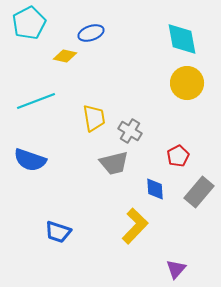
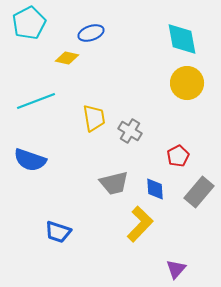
yellow diamond: moved 2 px right, 2 px down
gray trapezoid: moved 20 px down
yellow L-shape: moved 5 px right, 2 px up
